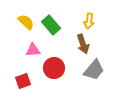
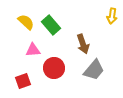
yellow arrow: moved 23 px right, 5 px up
